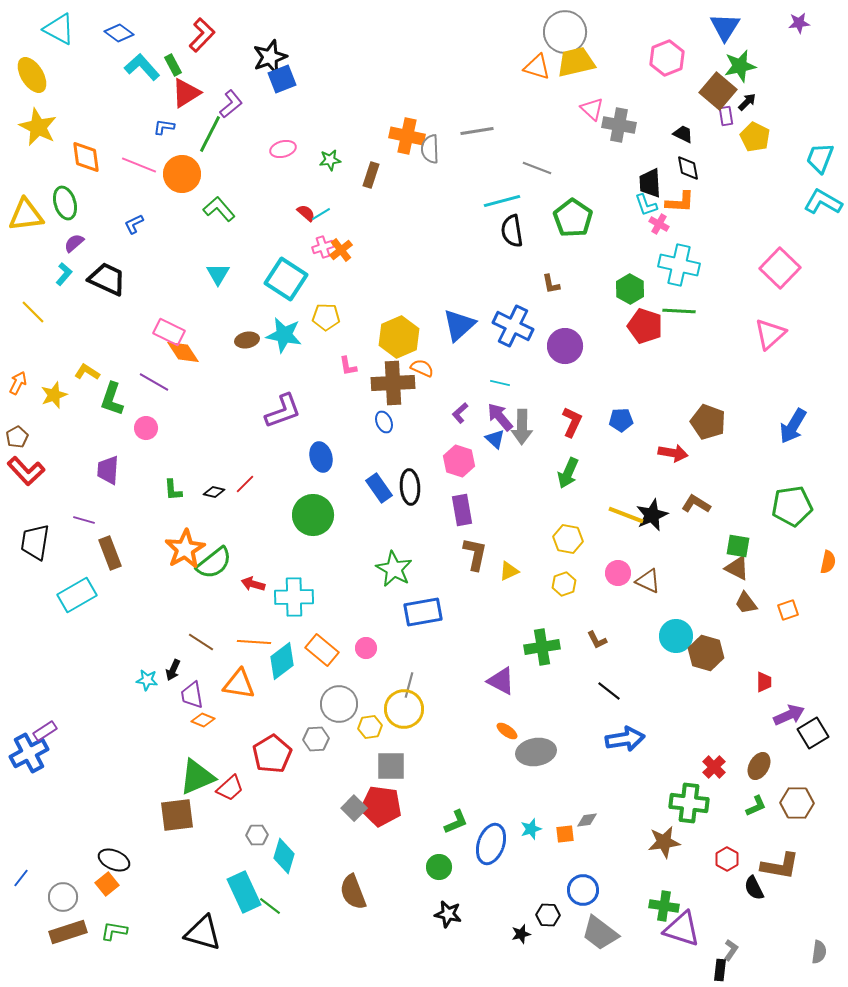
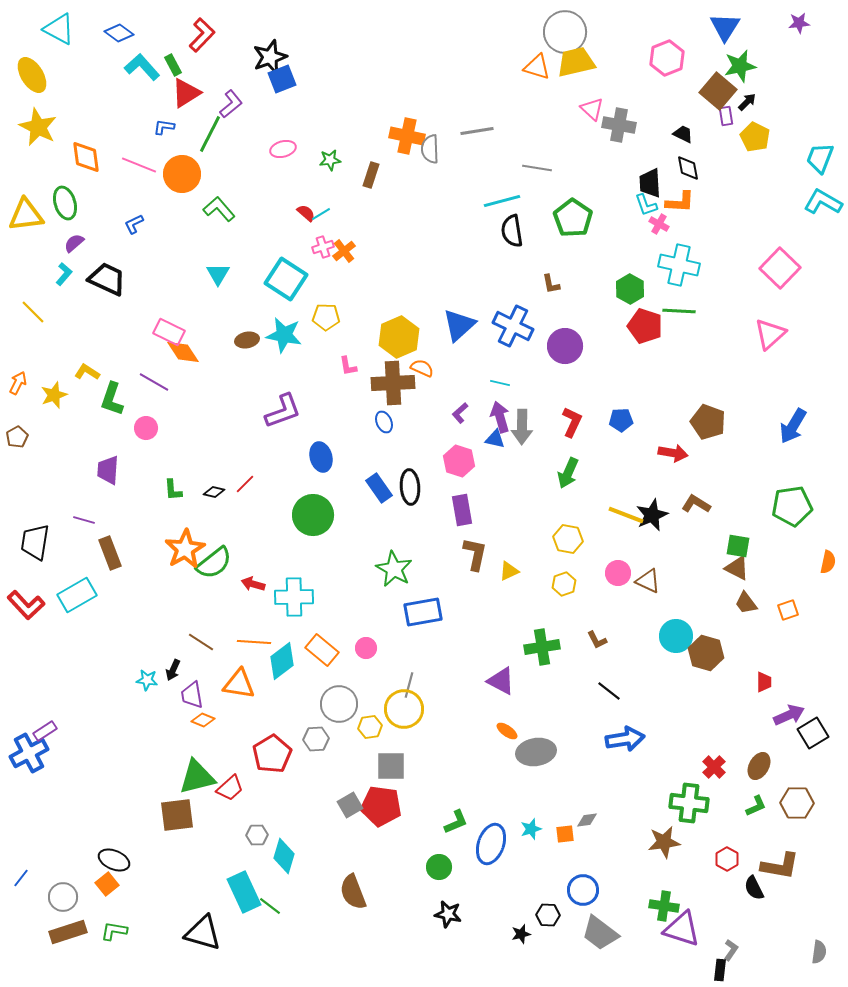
gray line at (537, 168): rotated 12 degrees counterclockwise
orange cross at (341, 250): moved 3 px right, 1 px down
purple arrow at (500, 417): rotated 24 degrees clockwise
blue triangle at (495, 439): rotated 30 degrees counterclockwise
red L-shape at (26, 471): moved 134 px down
green triangle at (197, 777): rotated 9 degrees clockwise
gray square at (354, 808): moved 4 px left, 3 px up; rotated 15 degrees clockwise
